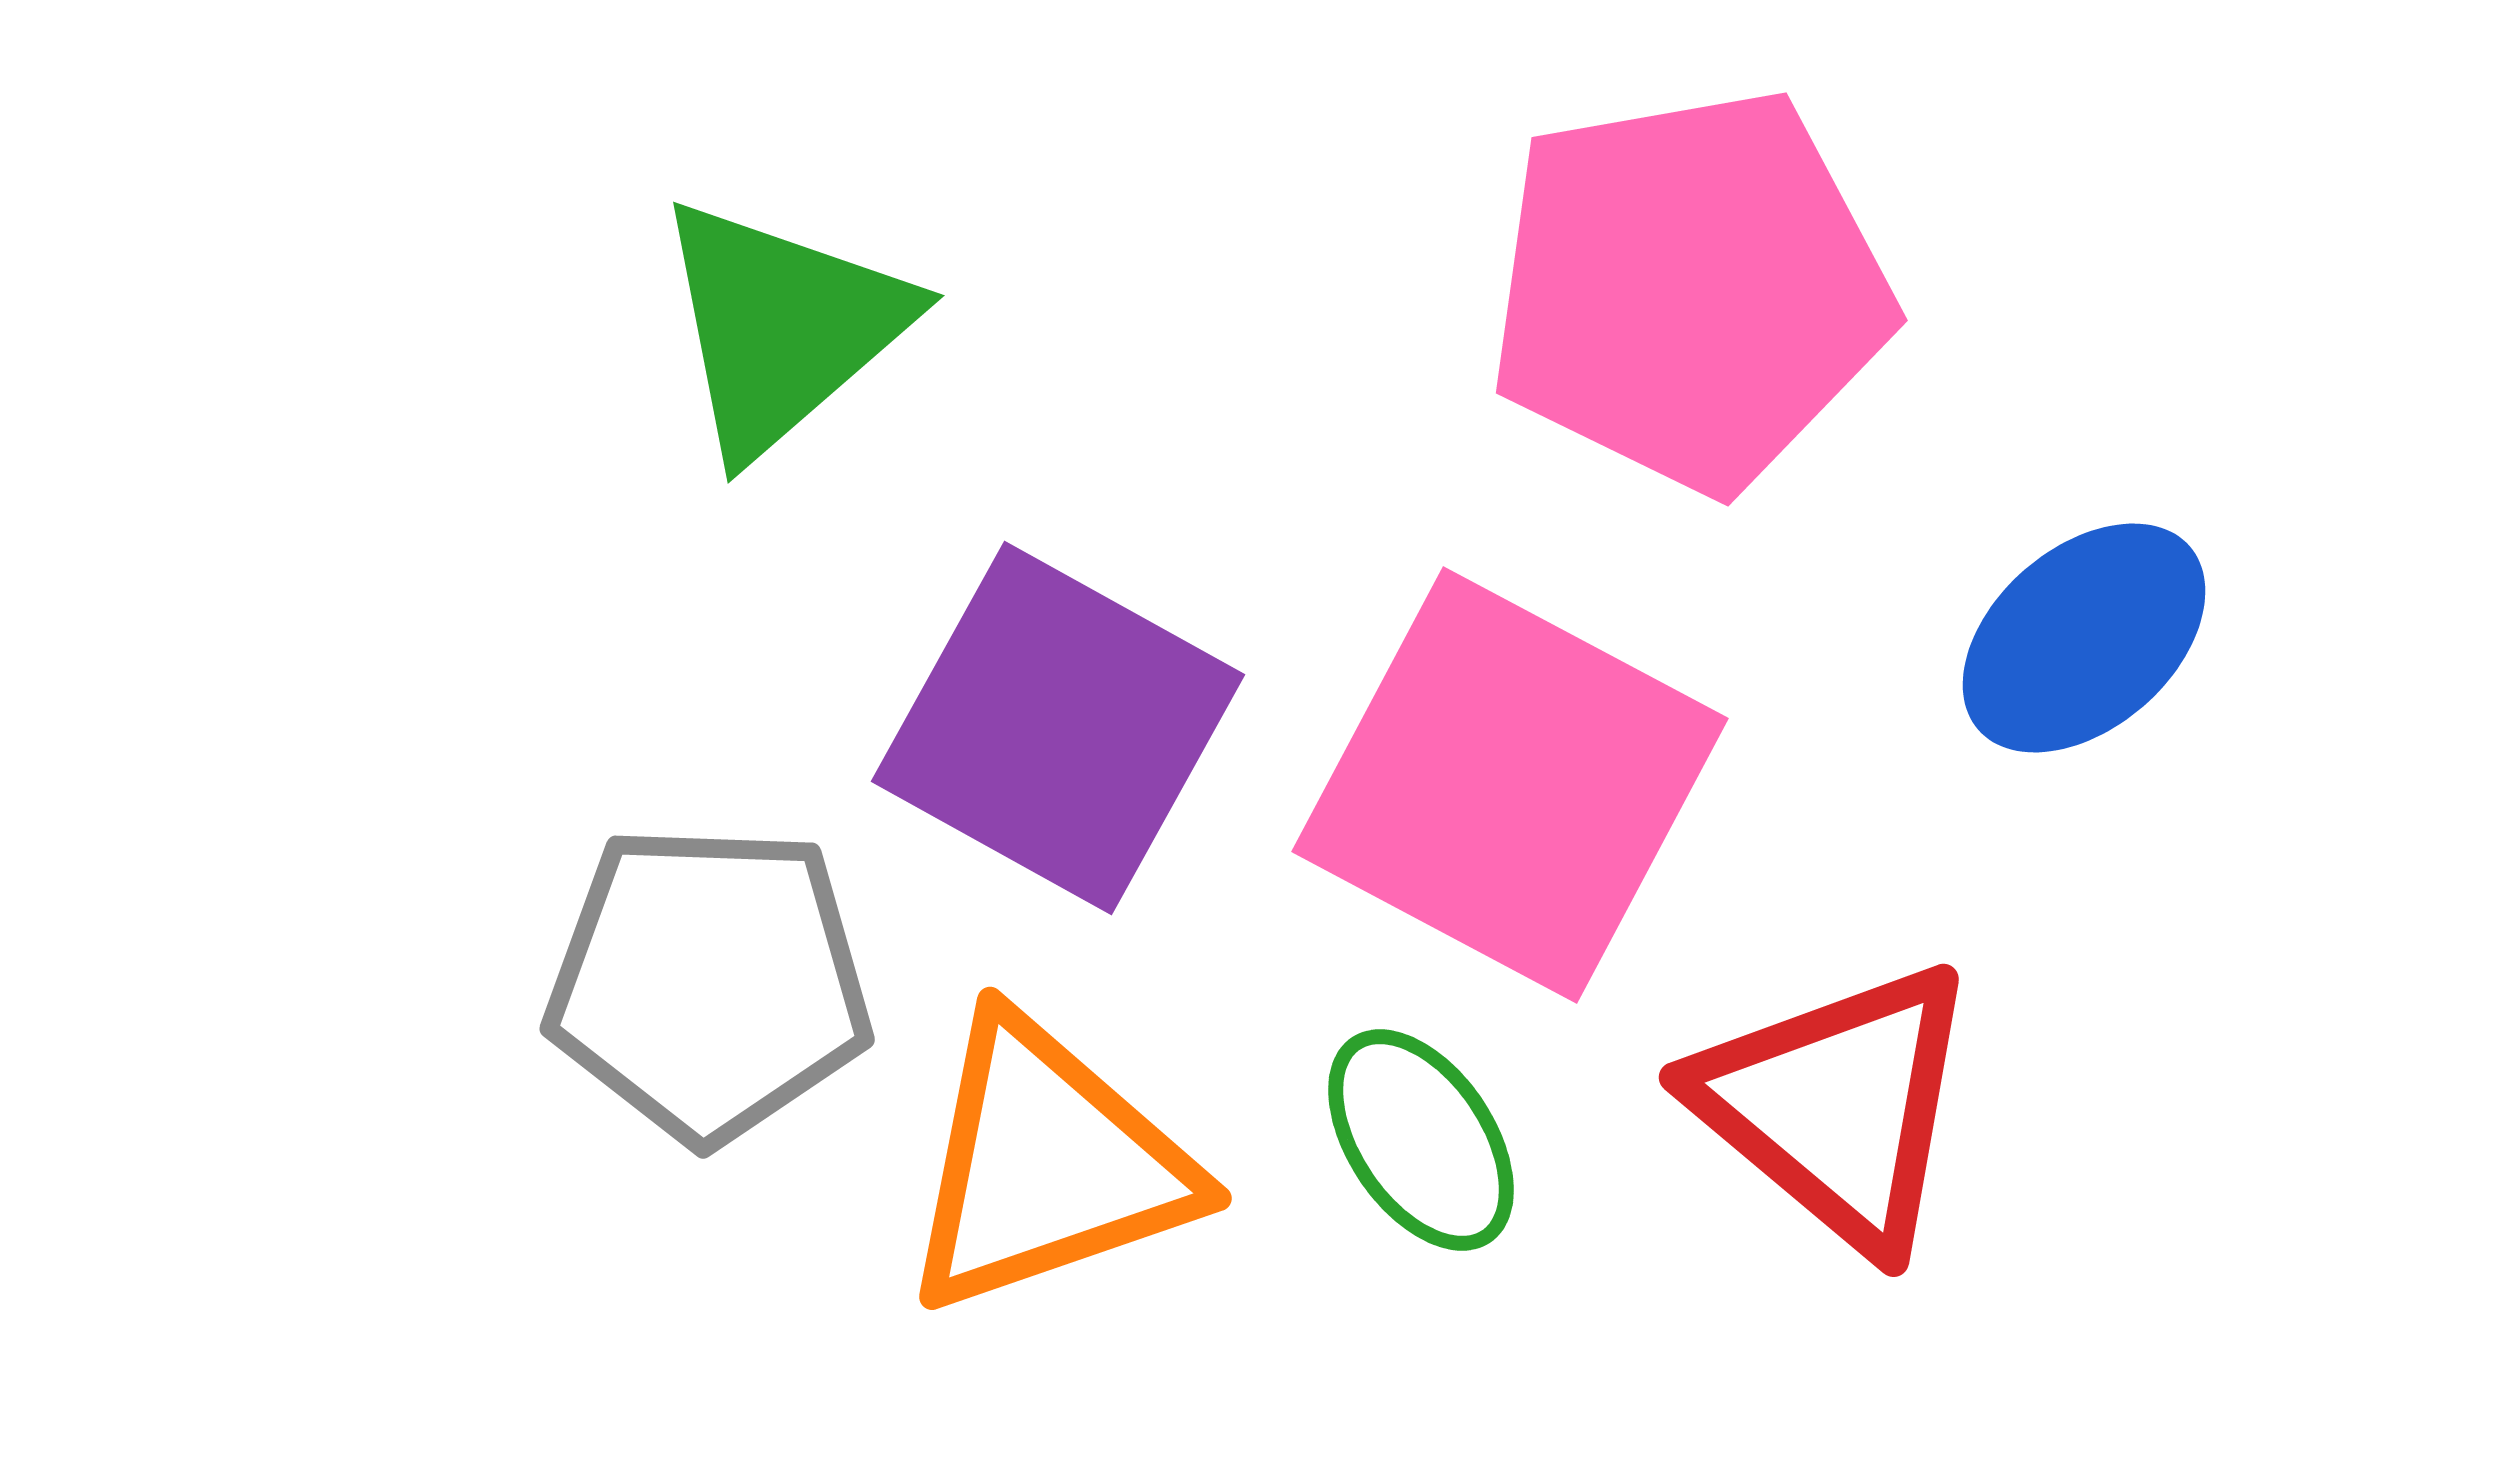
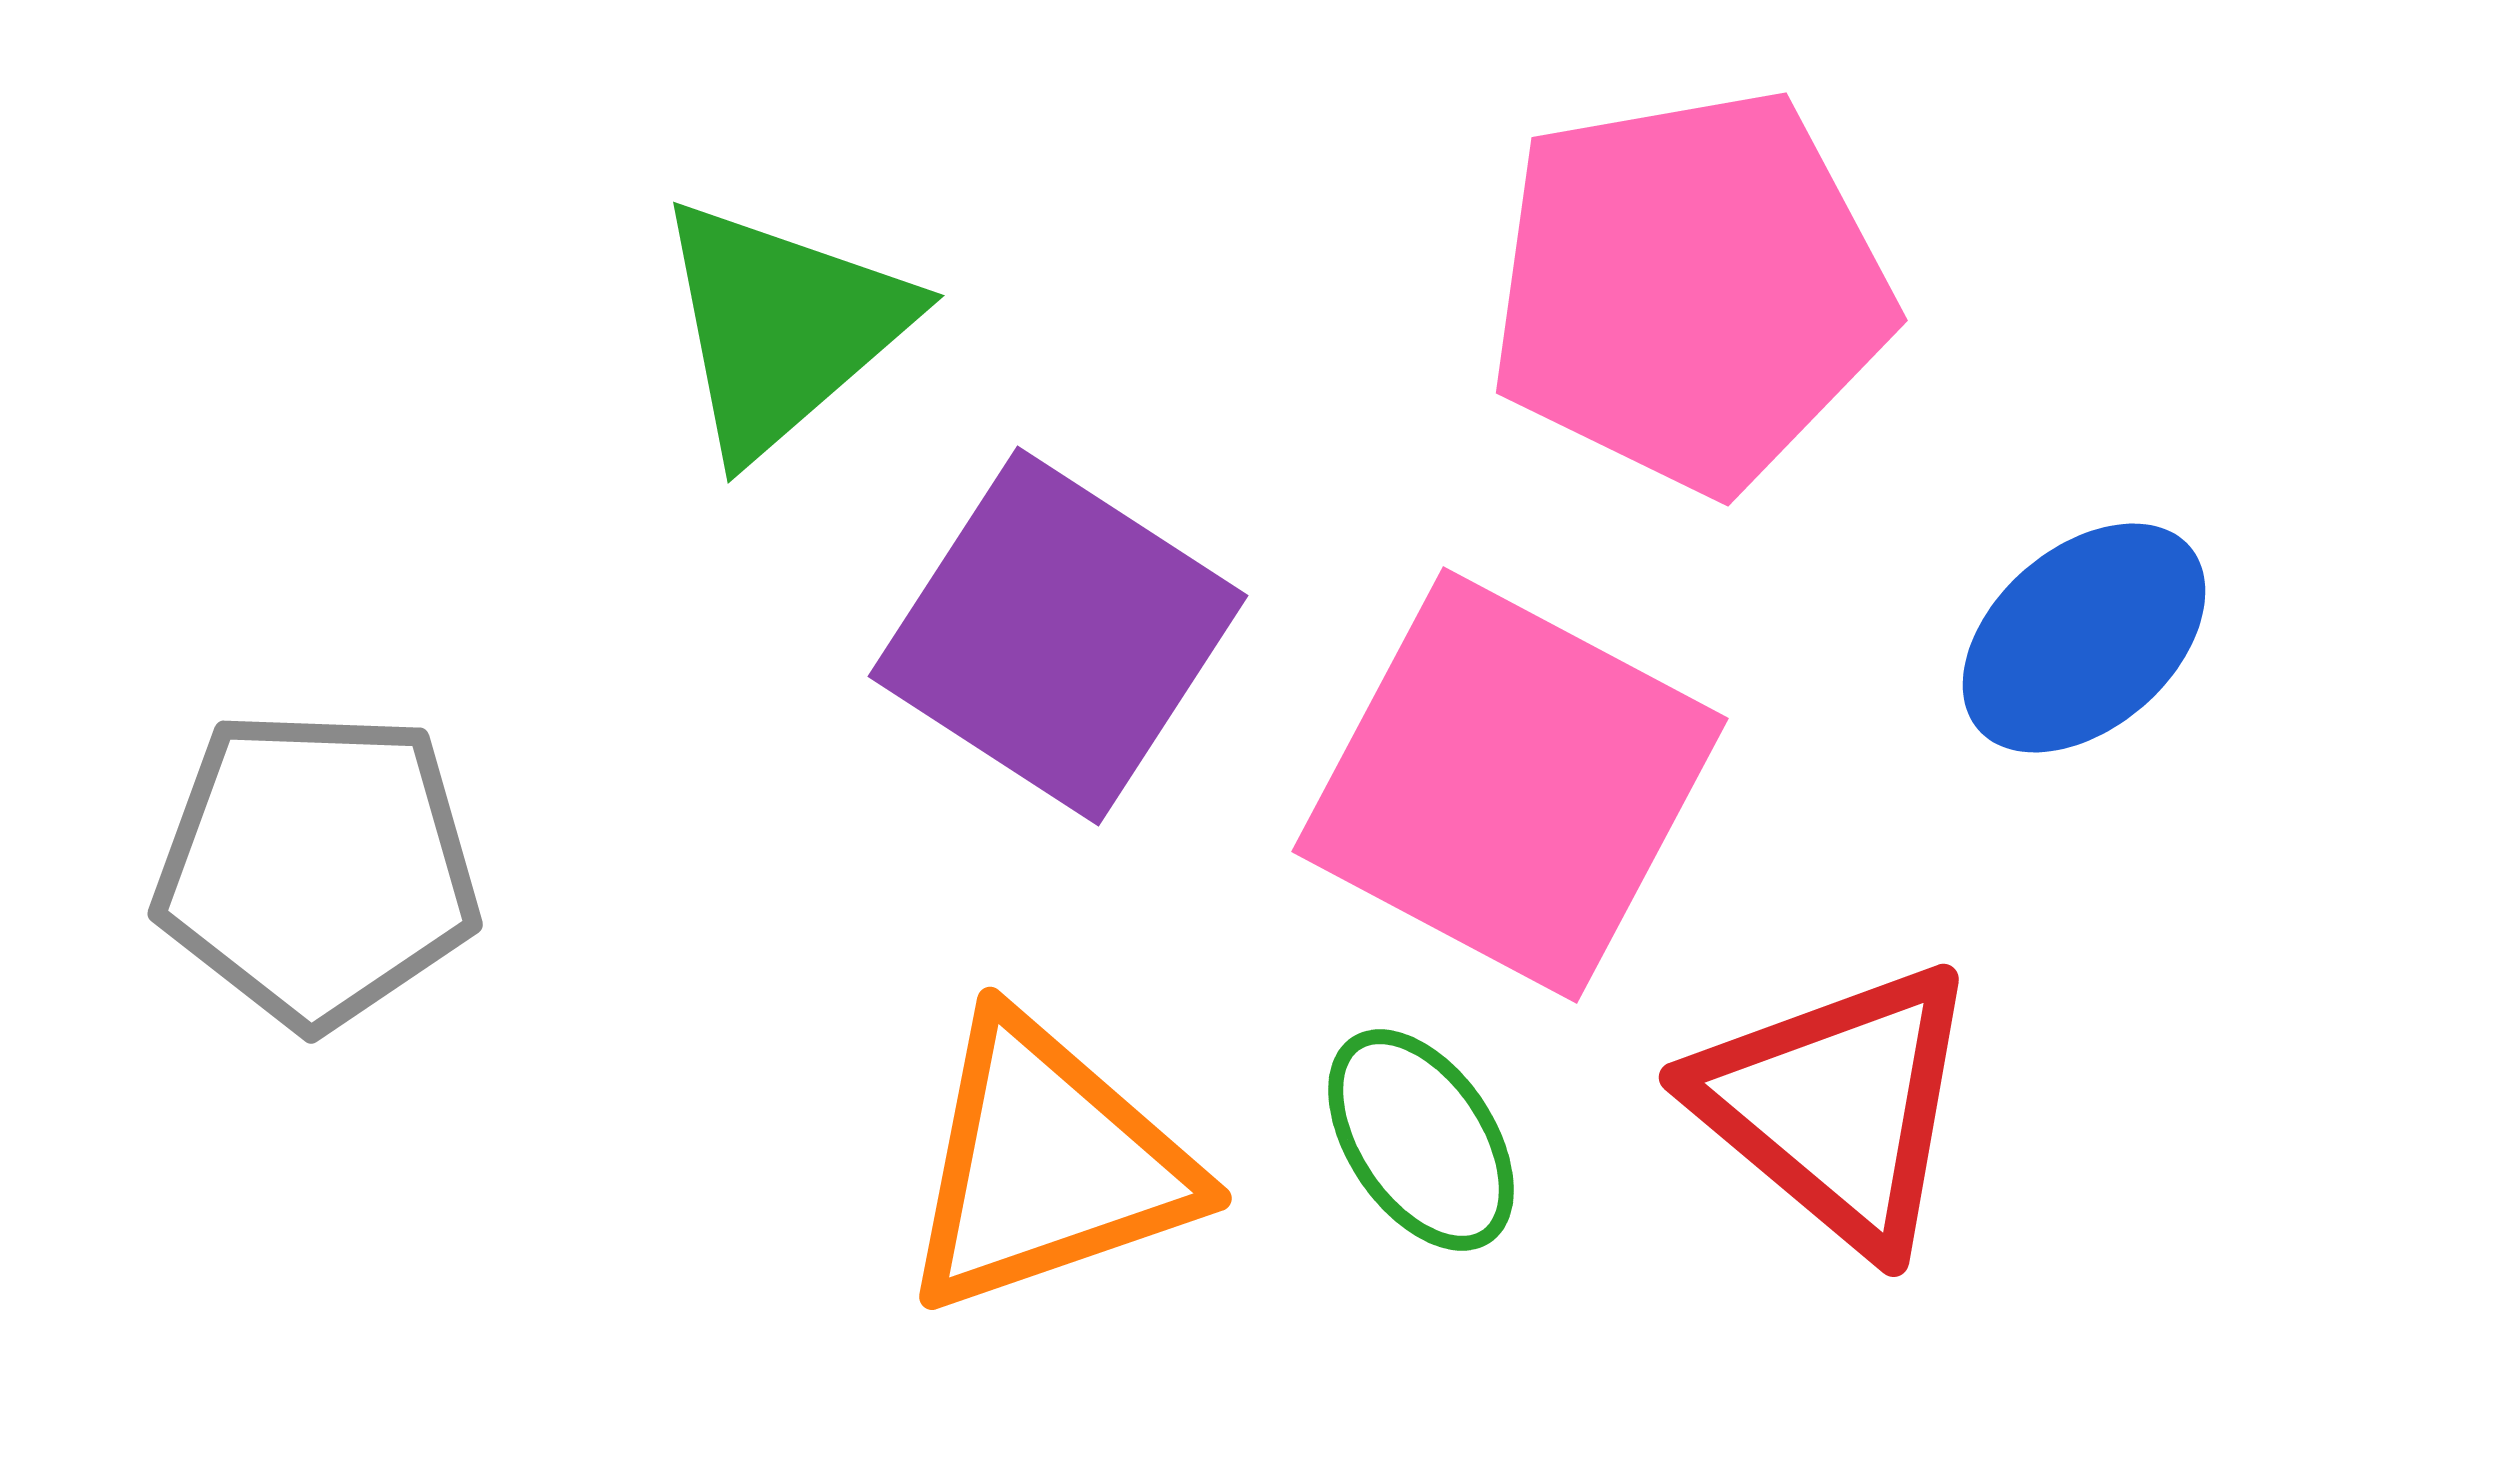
purple square: moved 92 px up; rotated 4 degrees clockwise
gray pentagon: moved 392 px left, 115 px up
